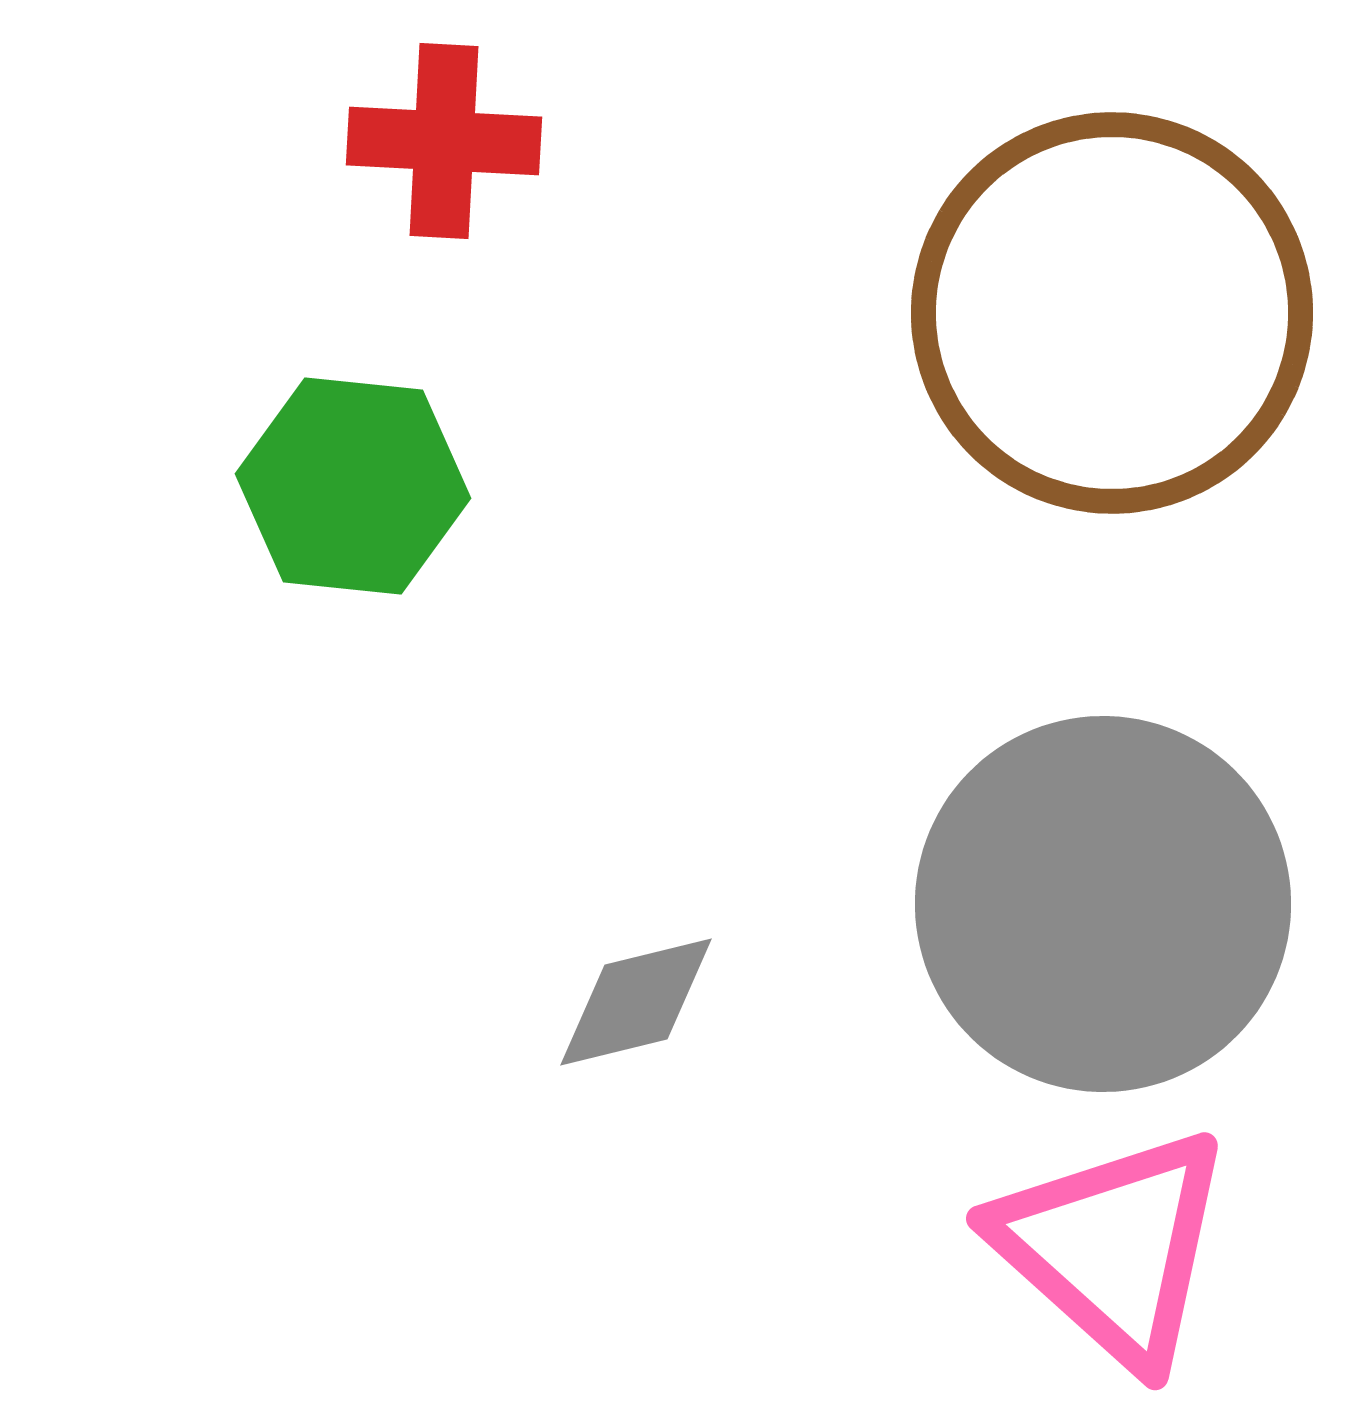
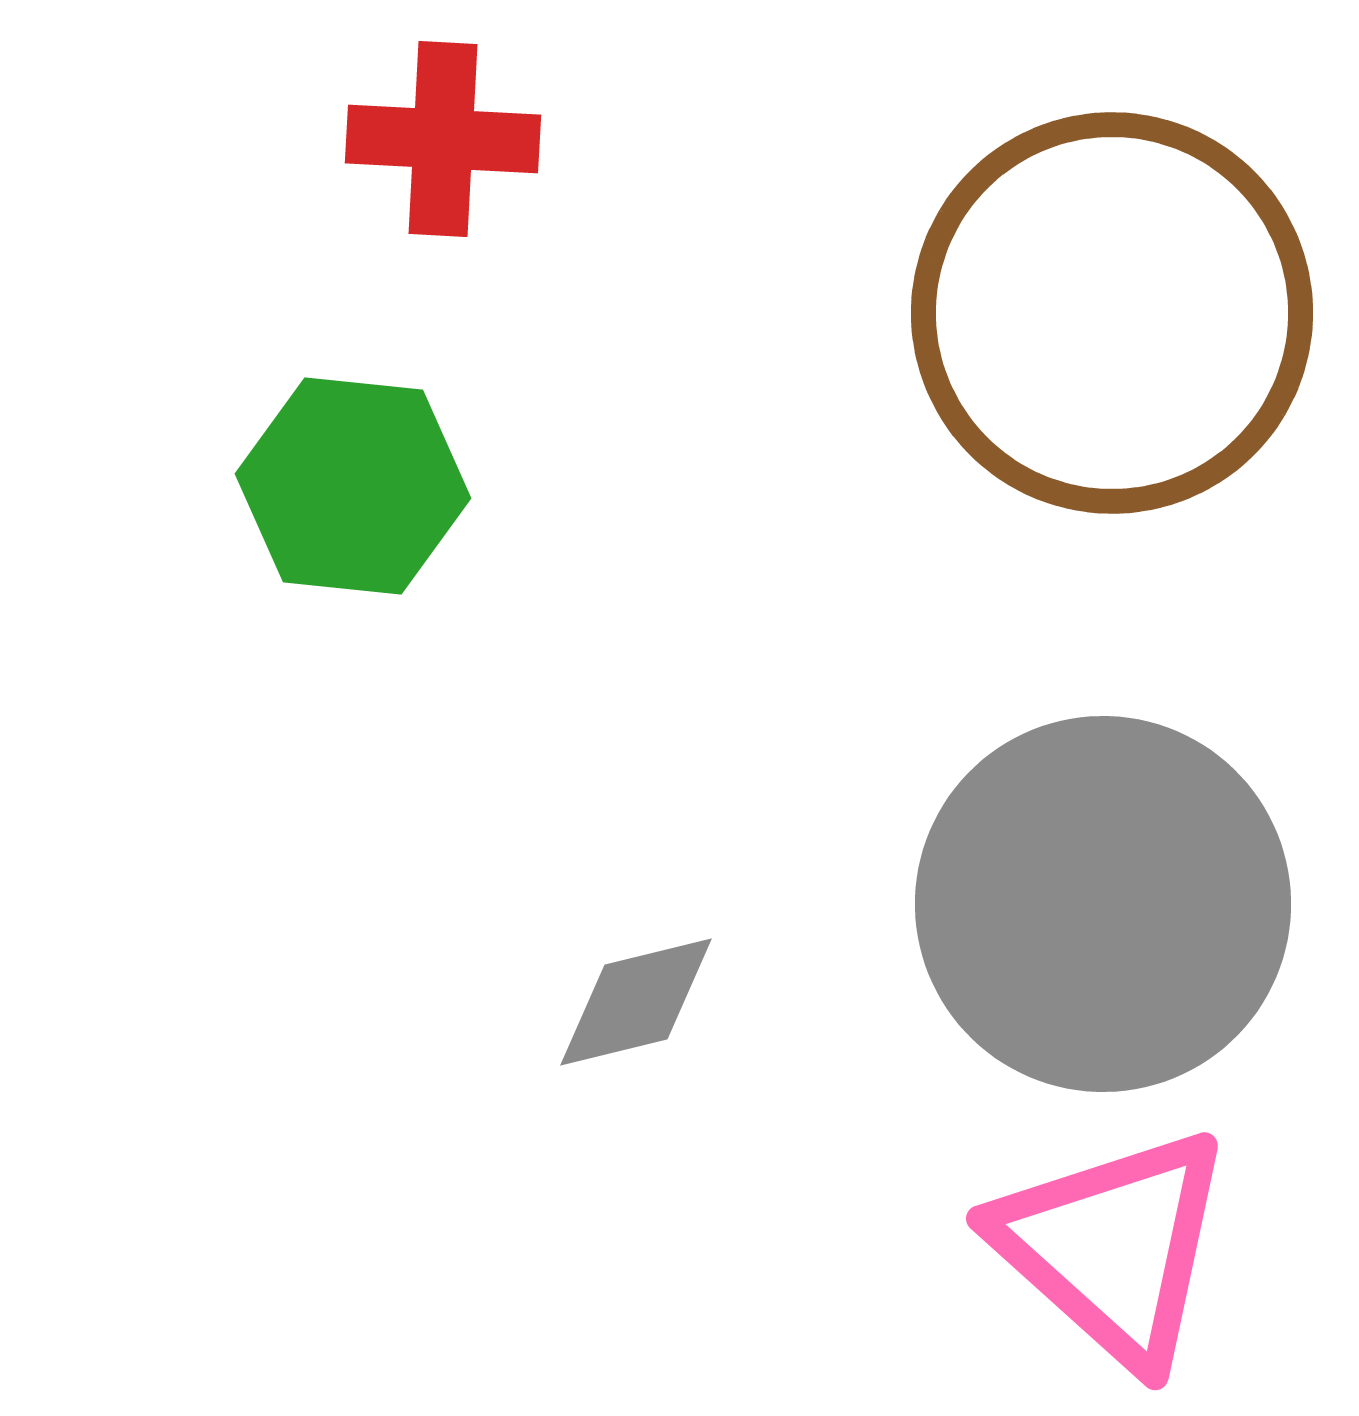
red cross: moved 1 px left, 2 px up
